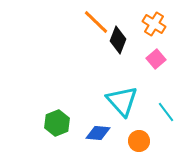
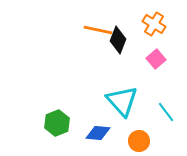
orange line: moved 2 px right, 8 px down; rotated 32 degrees counterclockwise
